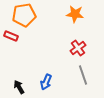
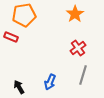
orange star: rotated 30 degrees clockwise
red rectangle: moved 1 px down
gray line: rotated 36 degrees clockwise
blue arrow: moved 4 px right
